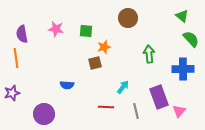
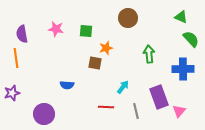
green triangle: moved 1 px left, 1 px down; rotated 16 degrees counterclockwise
orange star: moved 2 px right, 1 px down
brown square: rotated 24 degrees clockwise
